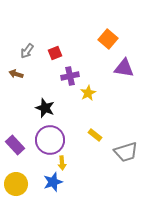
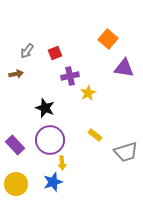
brown arrow: rotated 152 degrees clockwise
